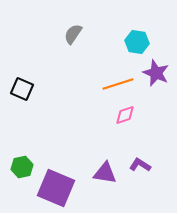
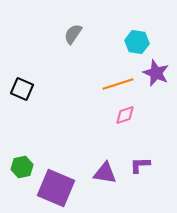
purple L-shape: rotated 35 degrees counterclockwise
